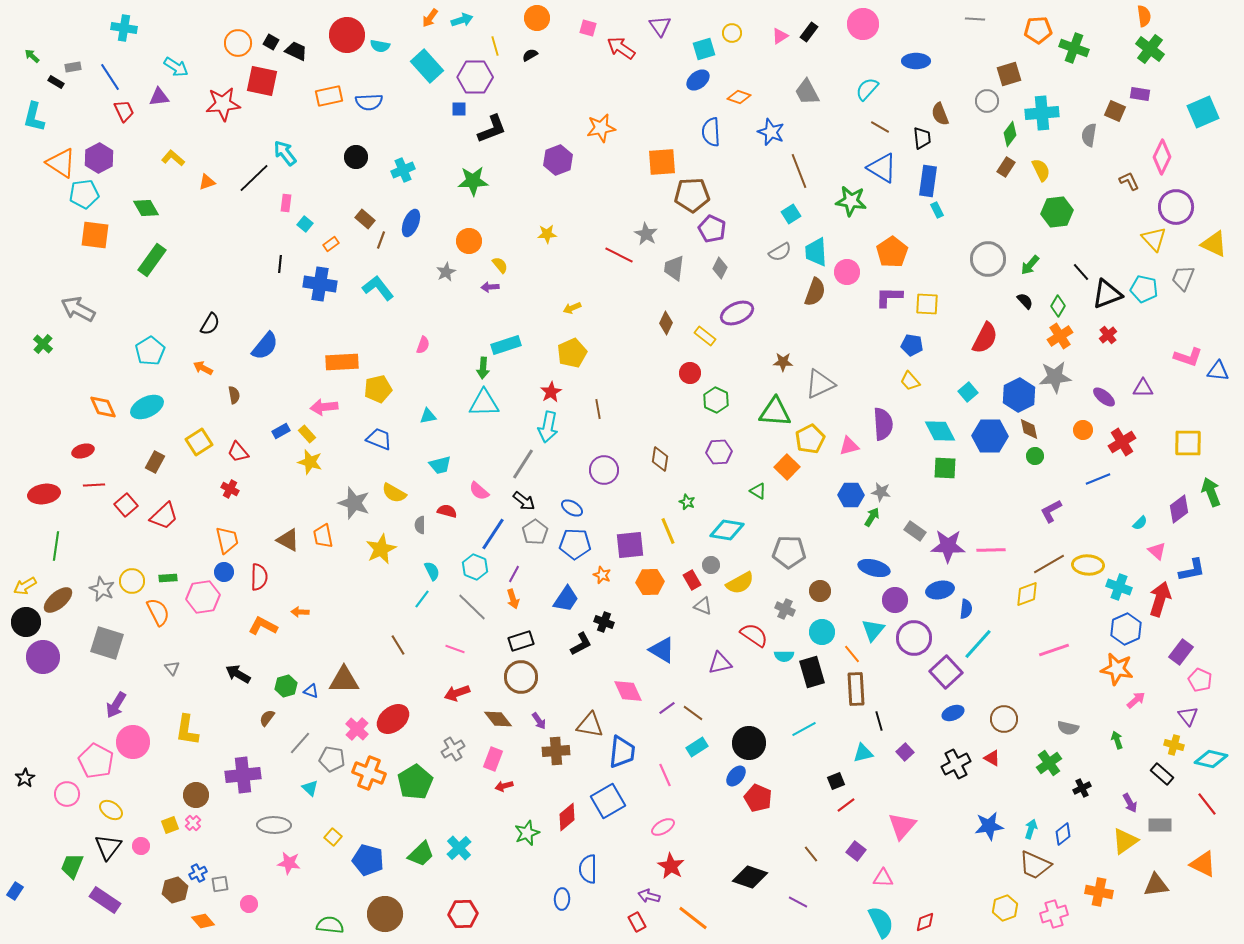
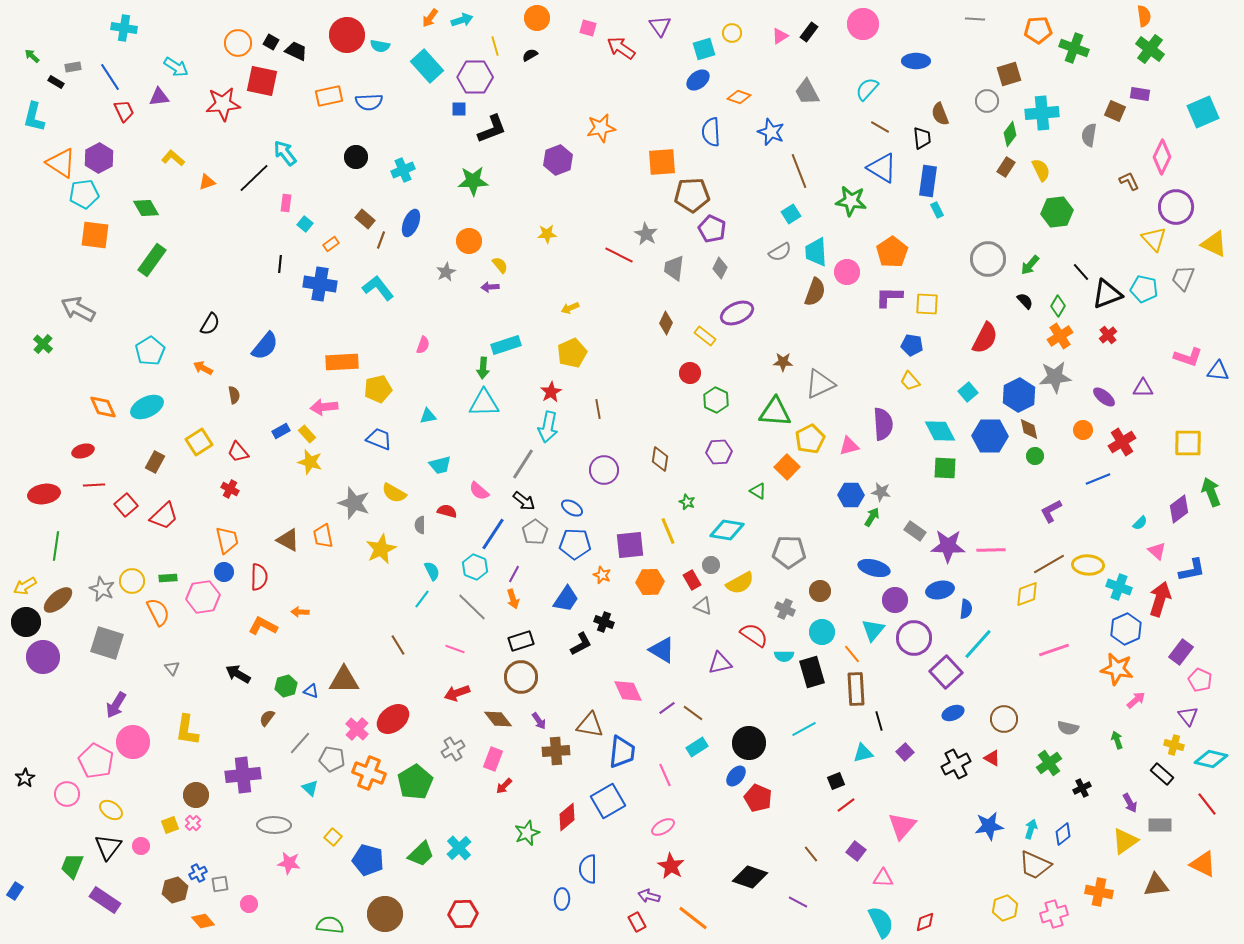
yellow arrow at (572, 308): moved 2 px left
red arrow at (504, 786): rotated 30 degrees counterclockwise
